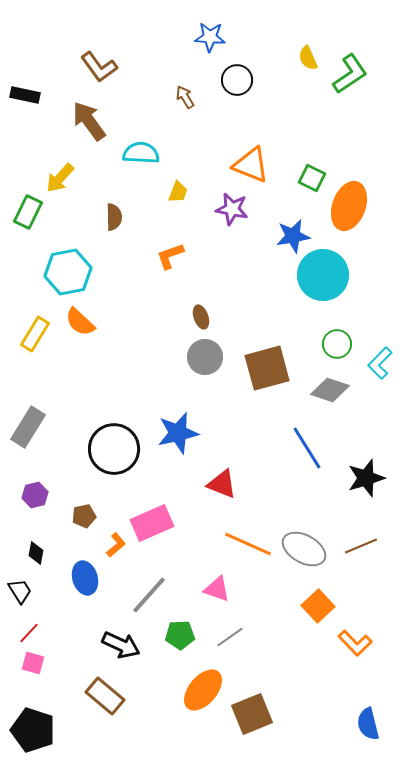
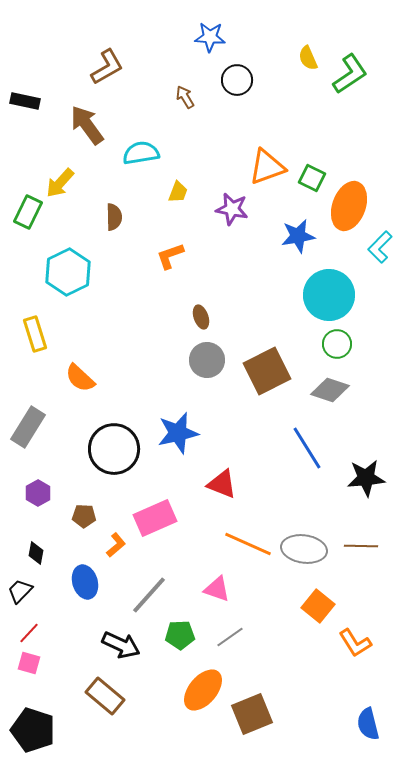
brown L-shape at (99, 67): moved 8 px right; rotated 84 degrees counterclockwise
black rectangle at (25, 95): moved 6 px down
brown arrow at (89, 121): moved 2 px left, 4 px down
cyan semicircle at (141, 153): rotated 12 degrees counterclockwise
orange triangle at (251, 165): moved 16 px right, 2 px down; rotated 42 degrees counterclockwise
yellow arrow at (60, 178): moved 5 px down
blue star at (293, 236): moved 5 px right
cyan hexagon at (68, 272): rotated 15 degrees counterclockwise
cyan circle at (323, 275): moved 6 px right, 20 px down
orange semicircle at (80, 322): moved 56 px down
yellow rectangle at (35, 334): rotated 48 degrees counterclockwise
gray circle at (205, 357): moved 2 px right, 3 px down
cyan L-shape at (380, 363): moved 116 px up
brown square at (267, 368): moved 3 px down; rotated 12 degrees counterclockwise
black star at (366, 478): rotated 12 degrees clockwise
purple hexagon at (35, 495): moved 3 px right, 2 px up; rotated 15 degrees counterclockwise
brown pentagon at (84, 516): rotated 15 degrees clockwise
pink rectangle at (152, 523): moved 3 px right, 5 px up
brown line at (361, 546): rotated 24 degrees clockwise
gray ellipse at (304, 549): rotated 21 degrees counterclockwise
blue ellipse at (85, 578): moved 4 px down
black trapezoid at (20, 591): rotated 104 degrees counterclockwise
orange square at (318, 606): rotated 8 degrees counterclockwise
orange L-shape at (355, 643): rotated 12 degrees clockwise
pink square at (33, 663): moved 4 px left
